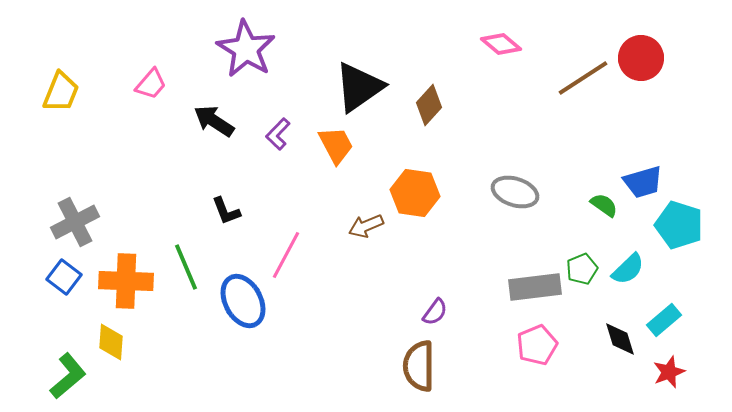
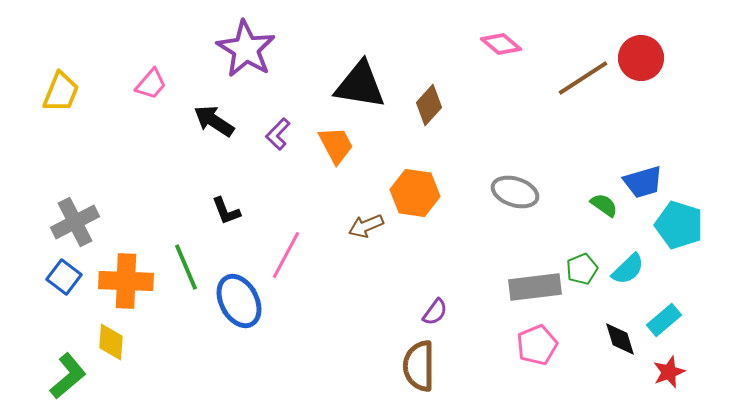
black triangle: moved 1 px right, 2 px up; rotated 44 degrees clockwise
blue ellipse: moved 4 px left
